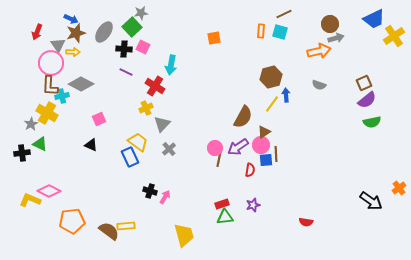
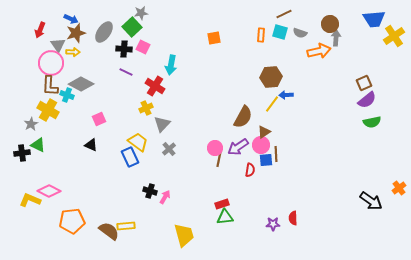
blue trapezoid at (374, 19): rotated 20 degrees clockwise
orange rectangle at (261, 31): moved 4 px down
red arrow at (37, 32): moved 3 px right, 2 px up
gray arrow at (336, 38): rotated 70 degrees counterclockwise
brown hexagon at (271, 77): rotated 10 degrees clockwise
gray semicircle at (319, 85): moved 19 px left, 52 px up
blue arrow at (286, 95): rotated 88 degrees counterclockwise
cyan cross at (62, 96): moved 5 px right, 1 px up; rotated 32 degrees clockwise
yellow cross at (47, 113): moved 1 px right, 3 px up
green triangle at (40, 144): moved 2 px left, 1 px down
purple star at (253, 205): moved 20 px right, 19 px down; rotated 16 degrees clockwise
red semicircle at (306, 222): moved 13 px left, 4 px up; rotated 80 degrees clockwise
